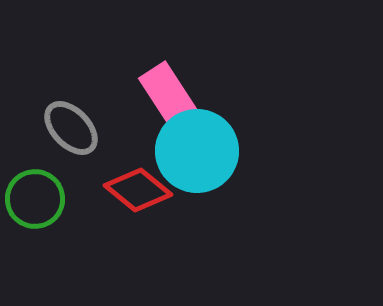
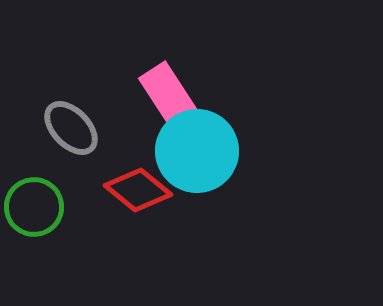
green circle: moved 1 px left, 8 px down
